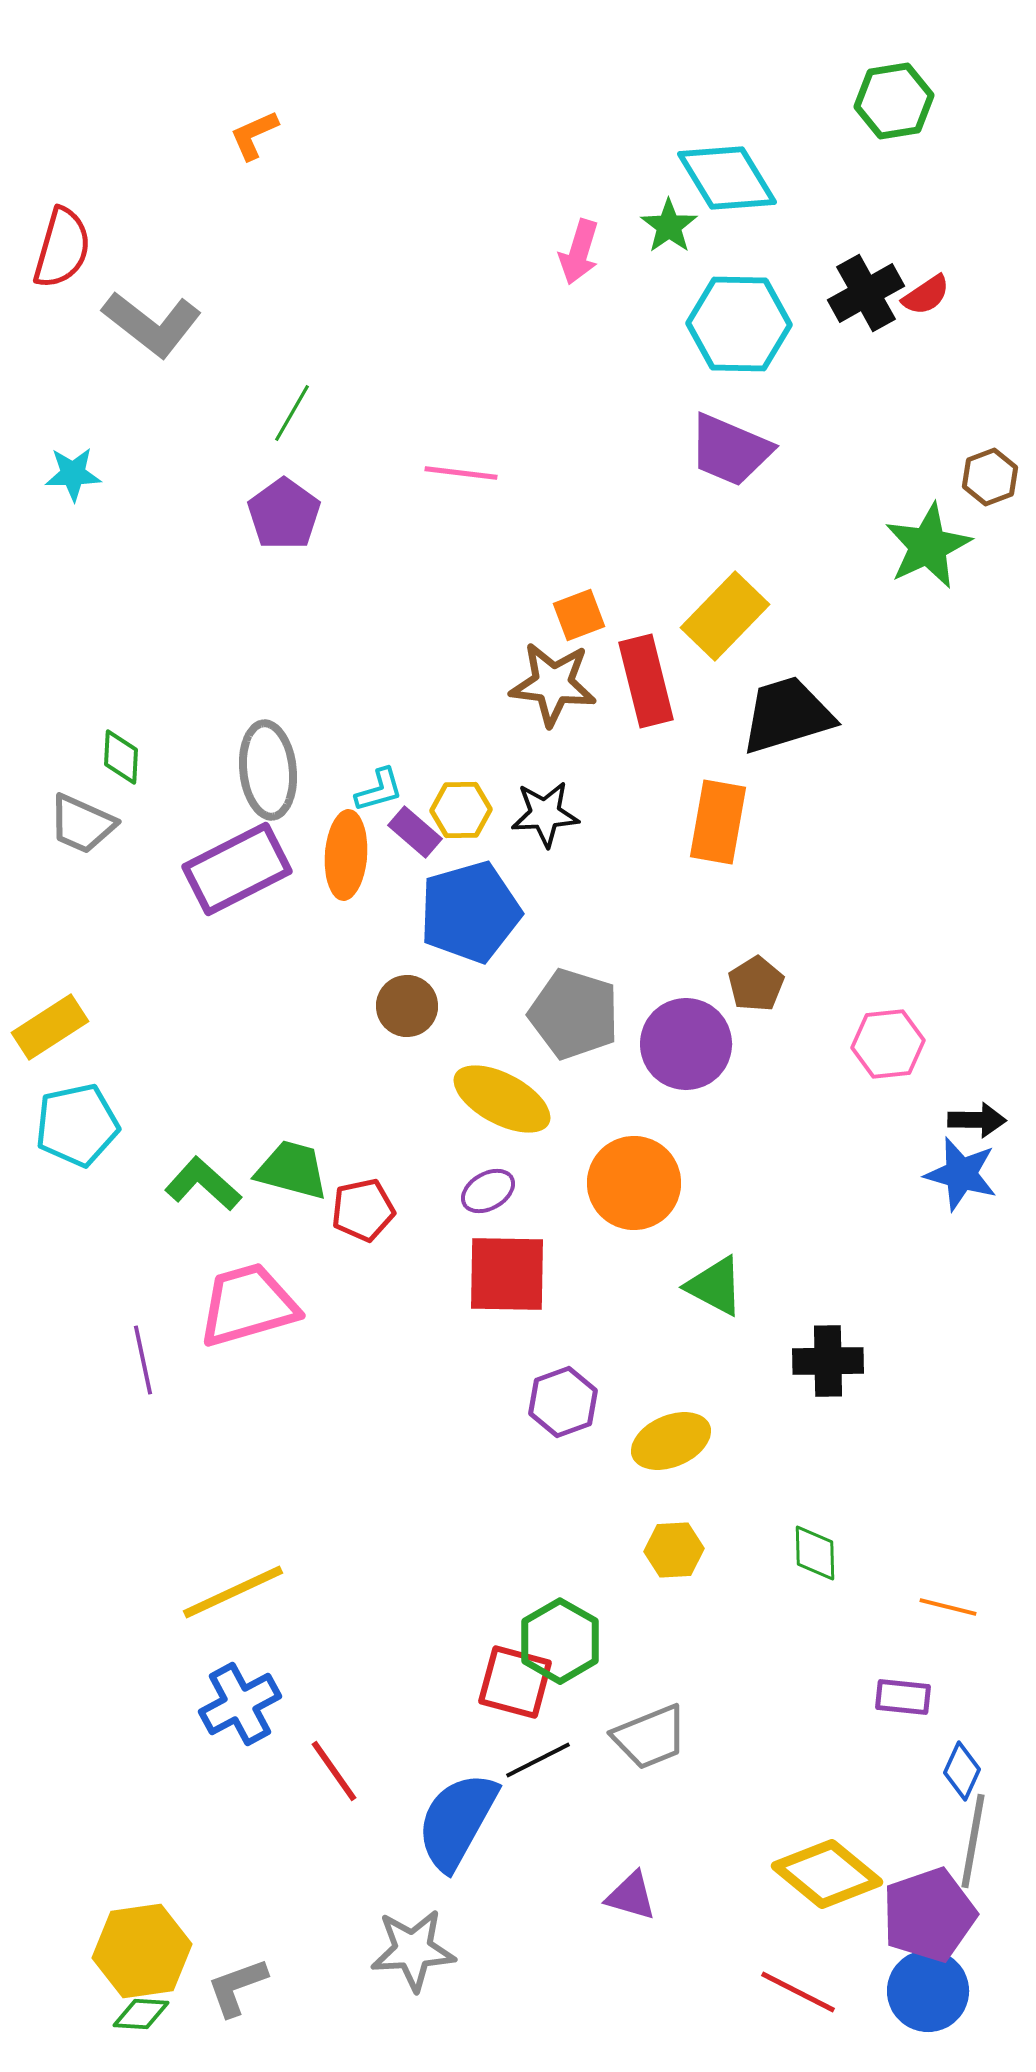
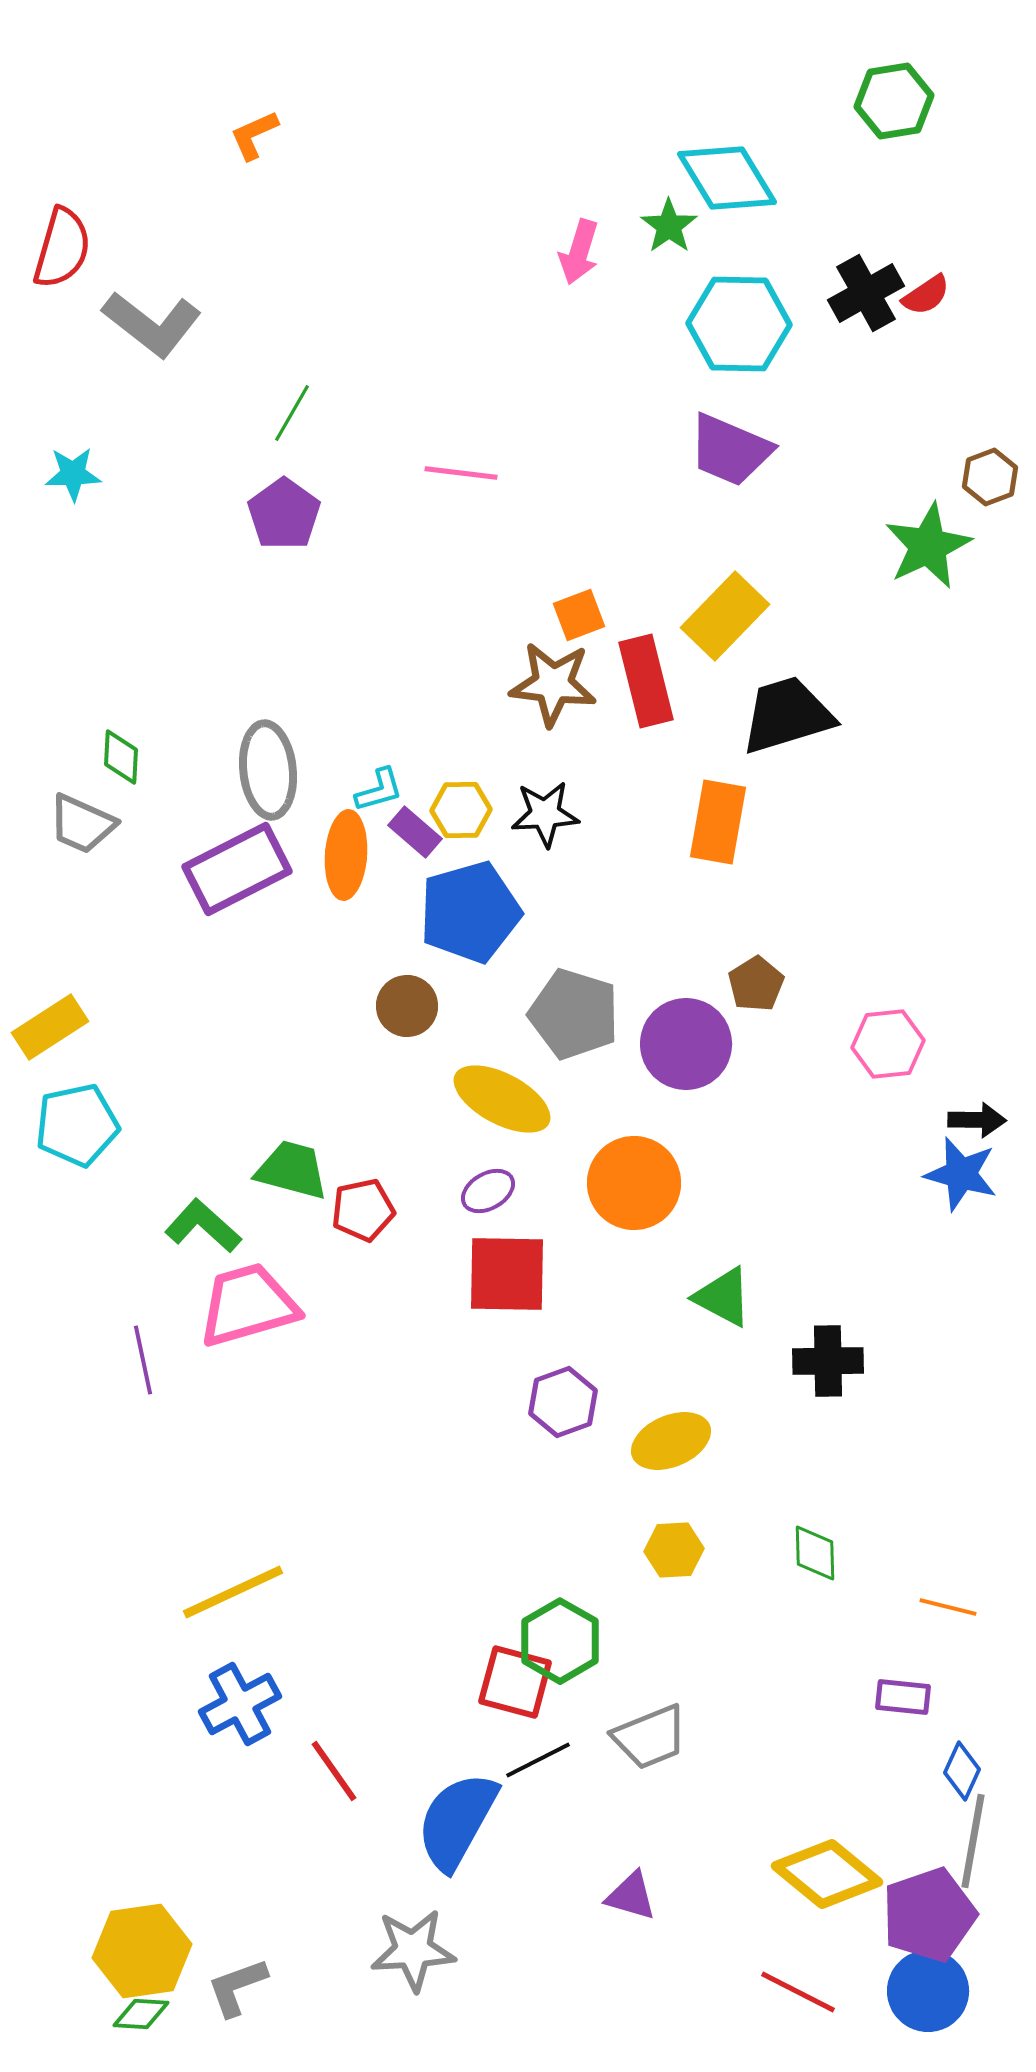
green L-shape at (203, 1184): moved 42 px down
green triangle at (715, 1286): moved 8 px right, 11 px down
